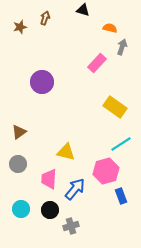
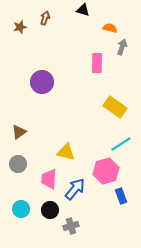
pink rectangle: rotated 42 degrees counterclockwise
